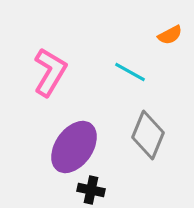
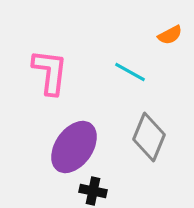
pink L-shape: rotated 24 degrees counterclockwise
gray diamond: moved 1 px right, 2 px down
black cross: moved 2 px right, 1 px down
